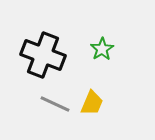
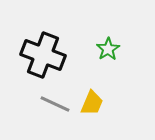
green star: moved 6 px right
